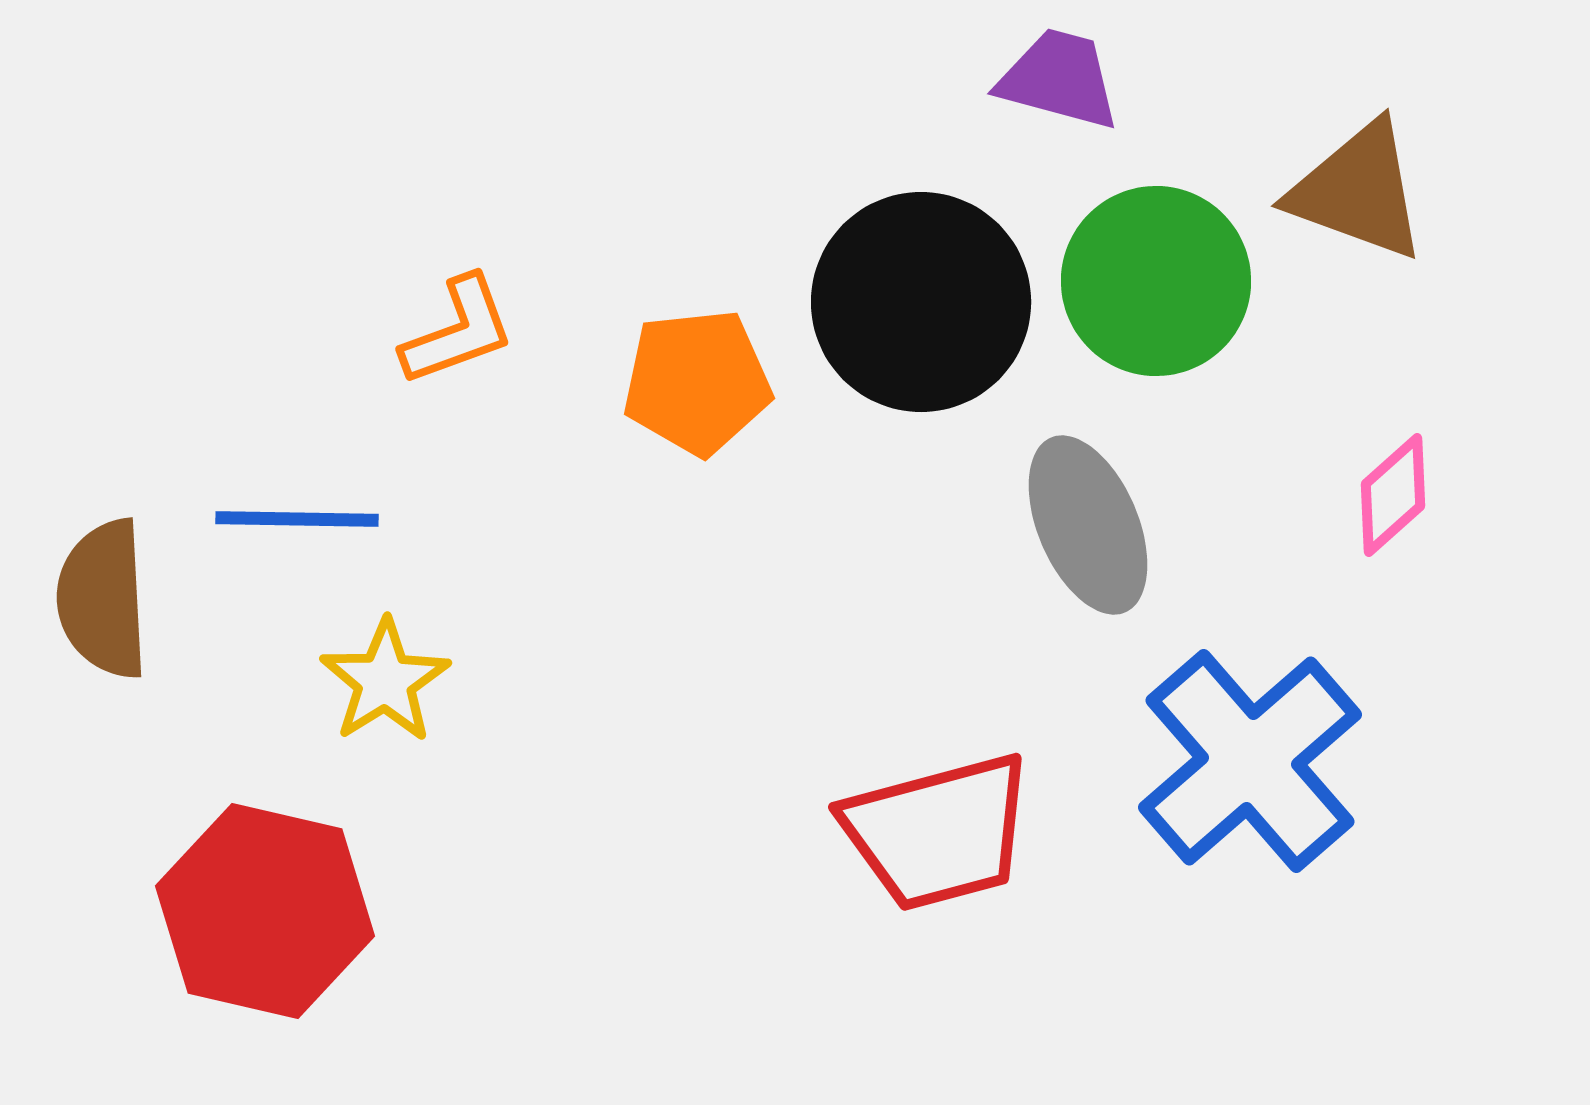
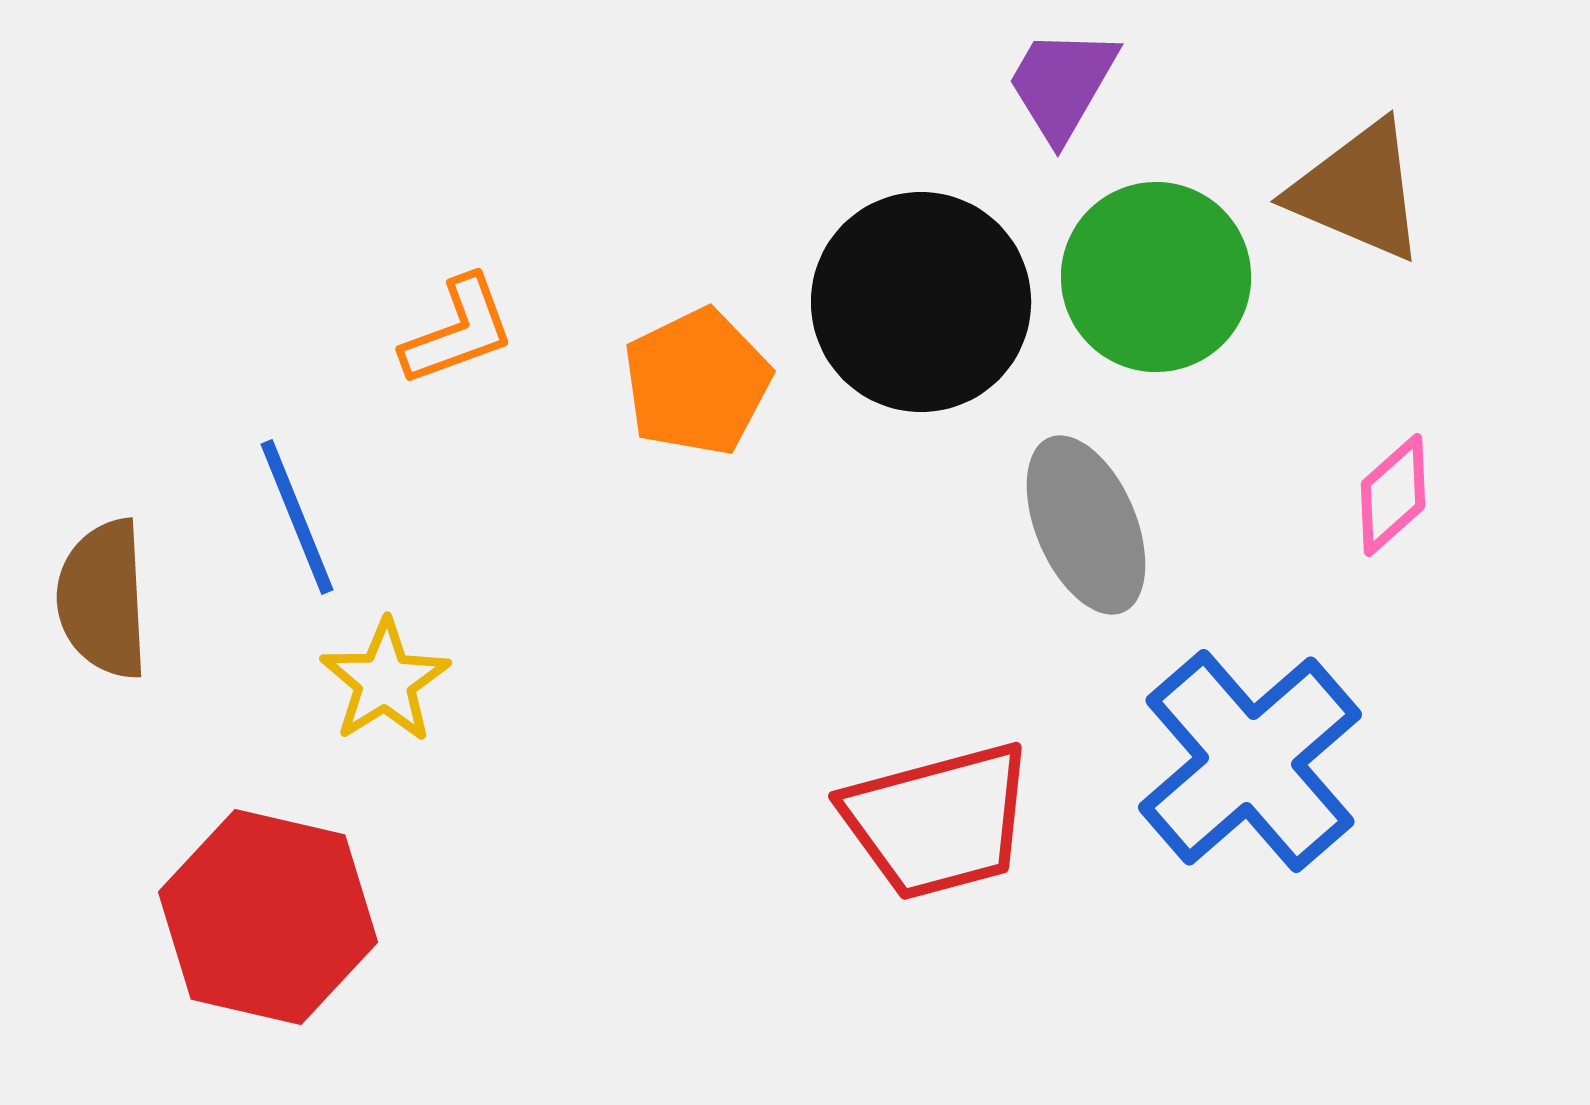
purple trapezoid: moved 3 px right, 5 px down; rotated 75 degrees counterclockwise
brown triangle: rotated 3 degrees clockwise
green circle: moved 4 px up
orange pentagon: rotated 20 degrees counterclockwise
blue line: moved 2 px up; rotated 67 degrees clockwise
gray ellipse: moved 2 px left
red trapezoid: moved 11 px up
red hexagon: moved 3 px right, 6 px down
